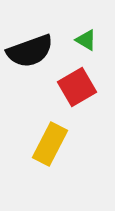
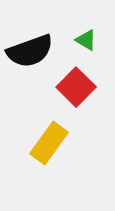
red square: moved 1 px left; rotated 15 degrees counterclockwise
yellow rectangle: moved 1 px left, 1 px up; rotated 9 degrees clockwise
